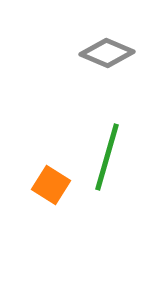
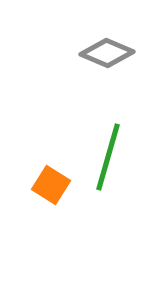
green line: moved 1 px right
